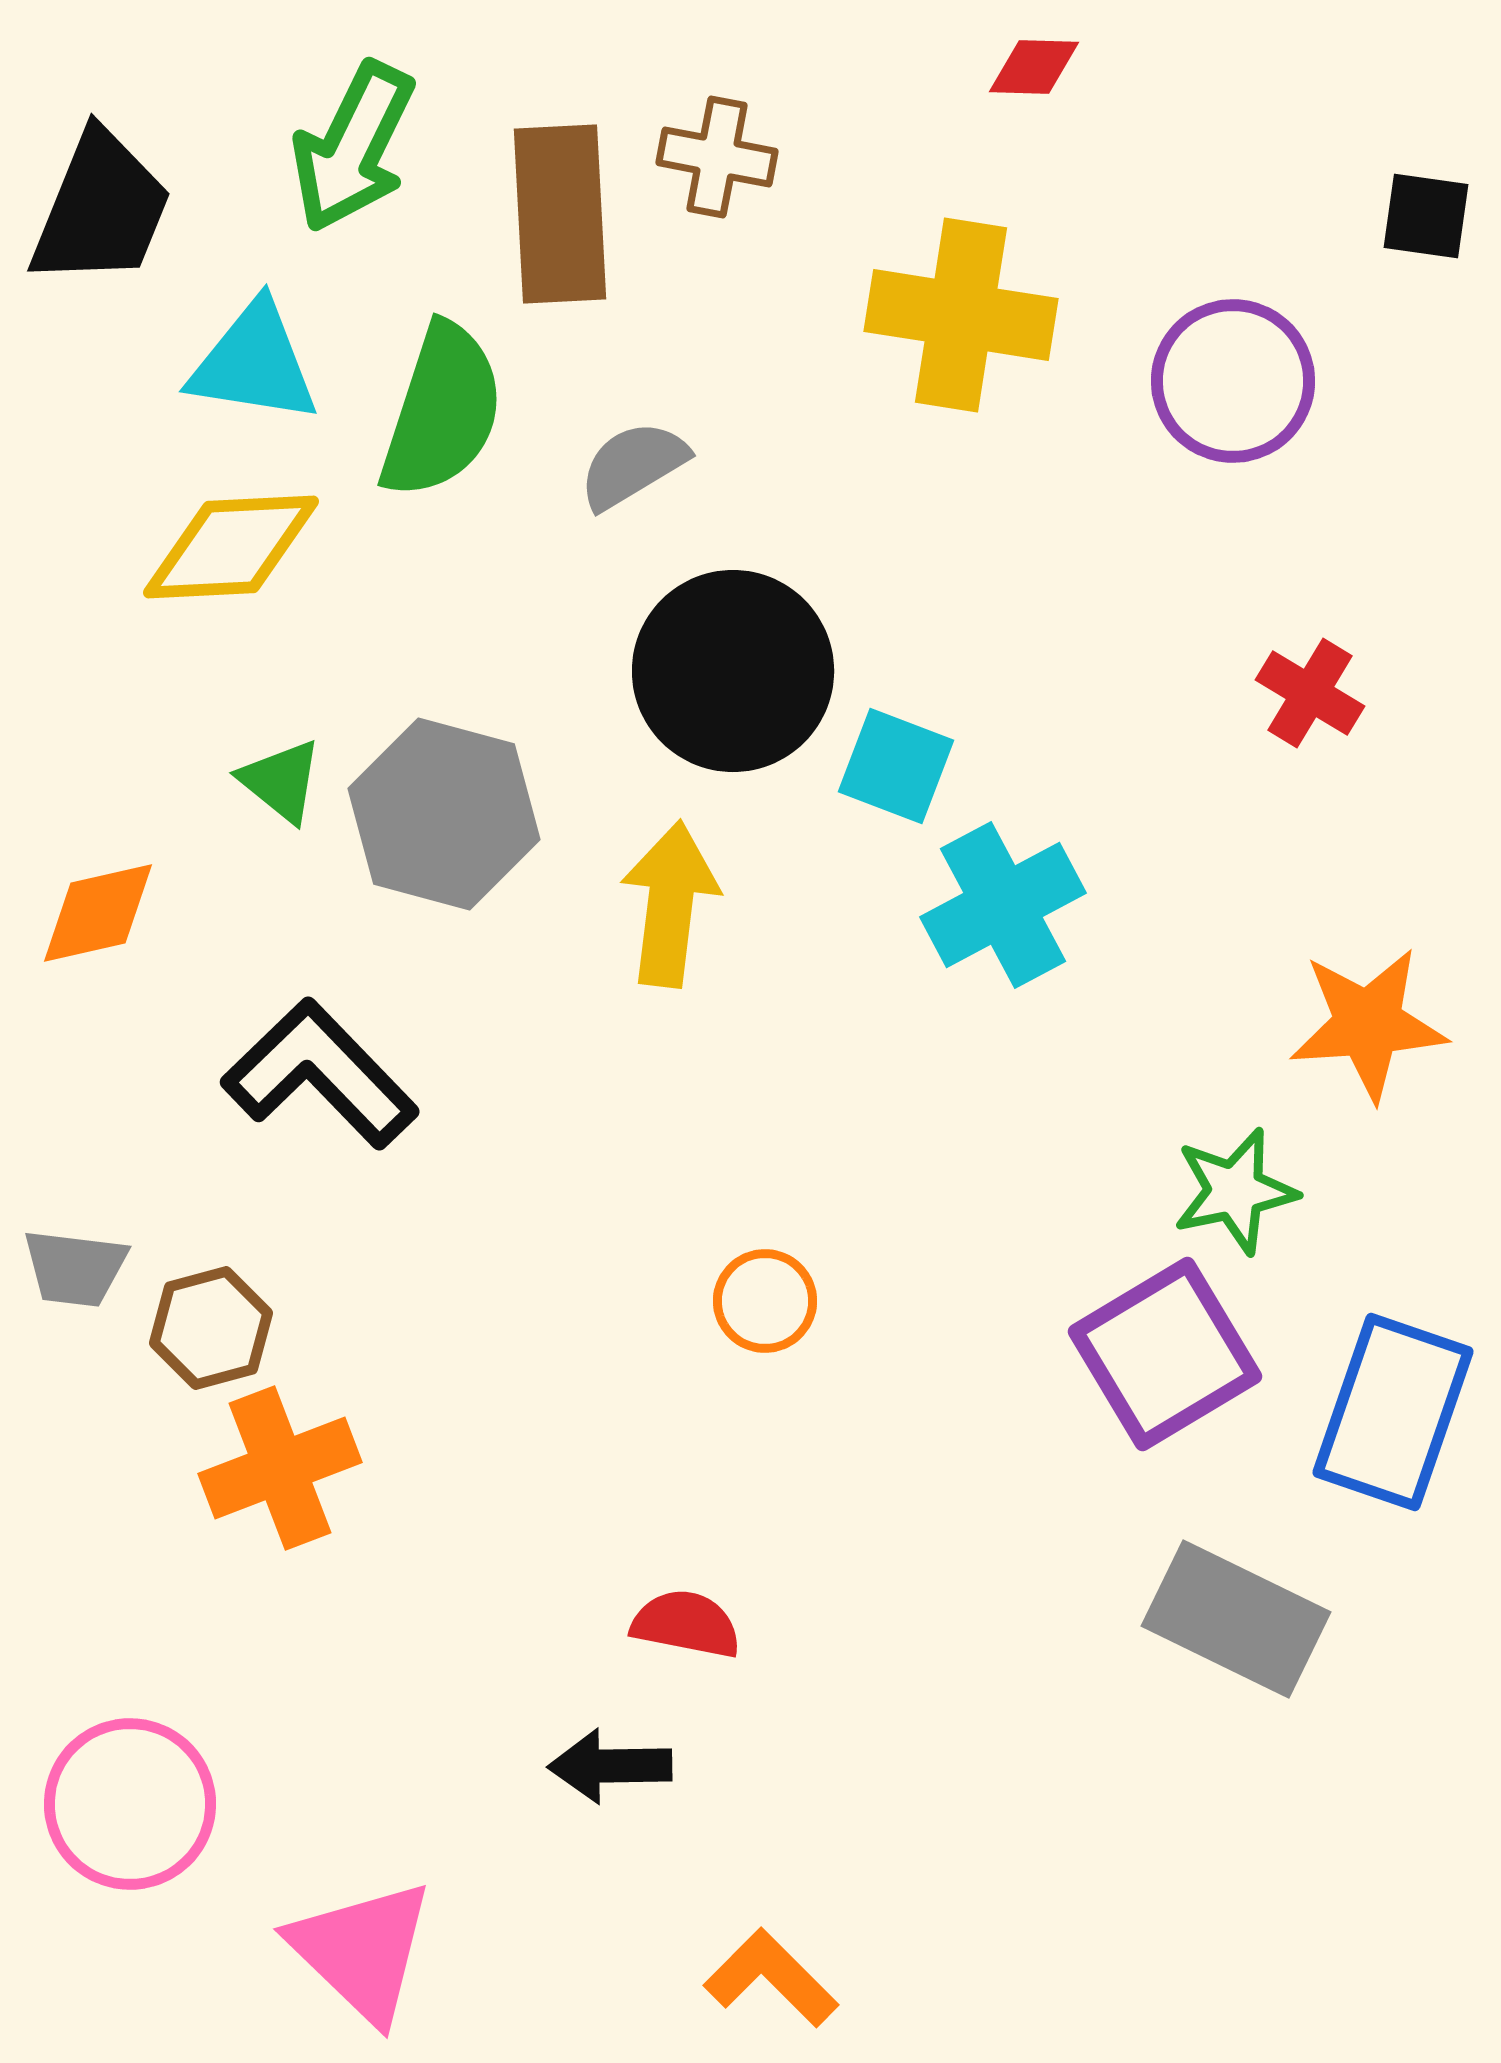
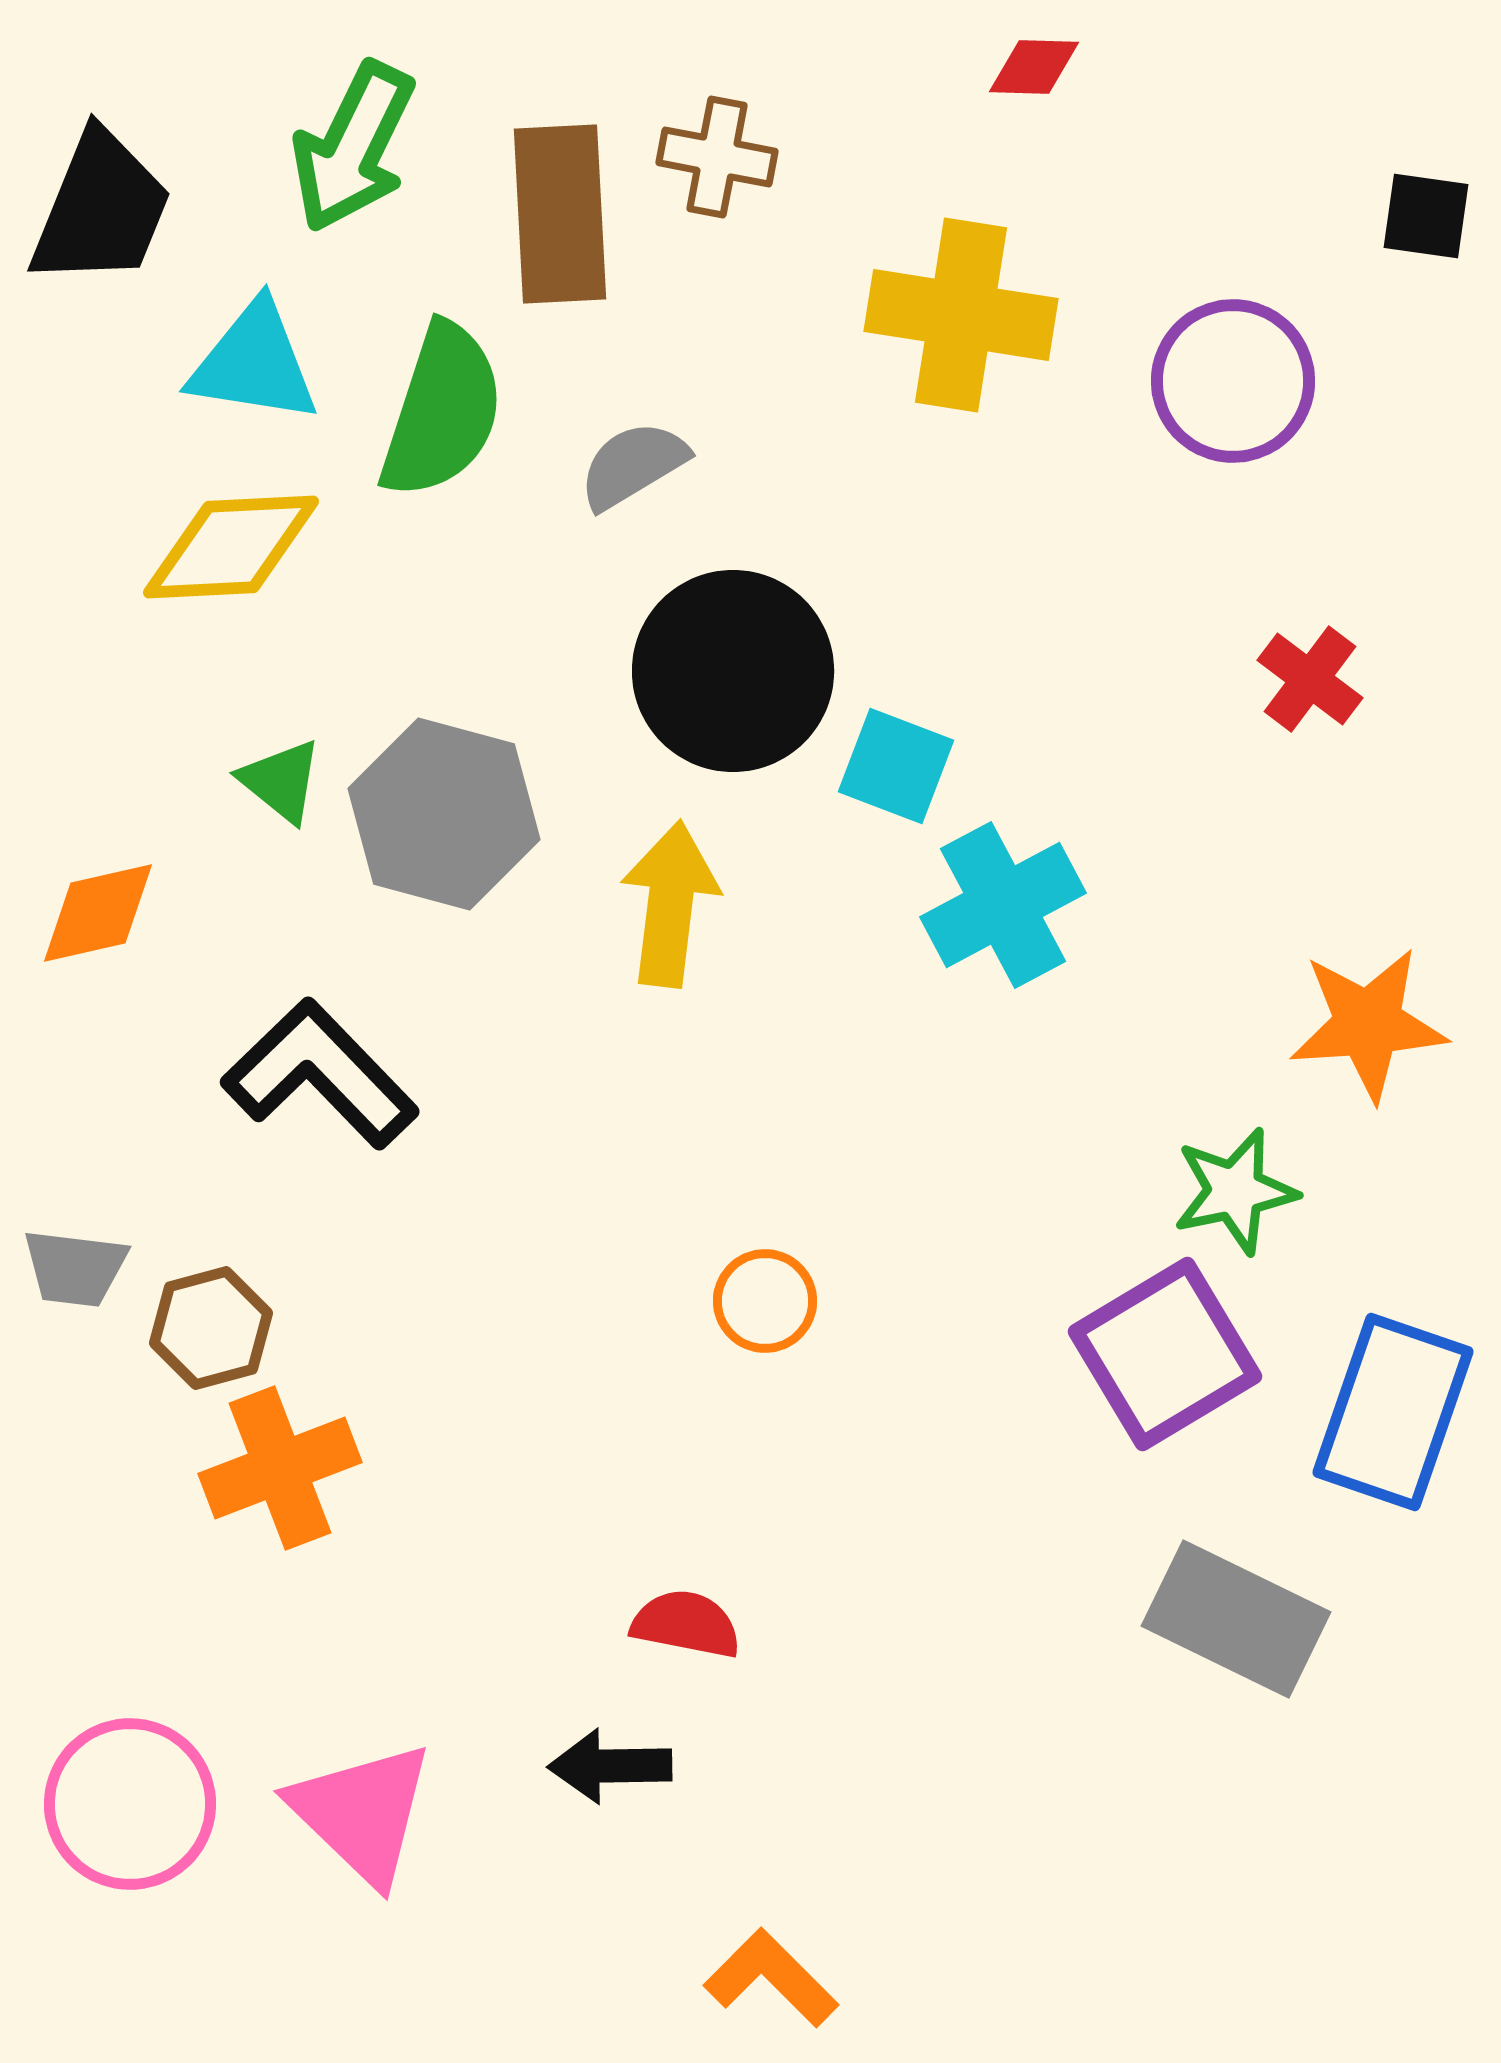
red cross: moved 14 px up; rotated 6 degrees clockwise
pink triangle: moved 138 px up
